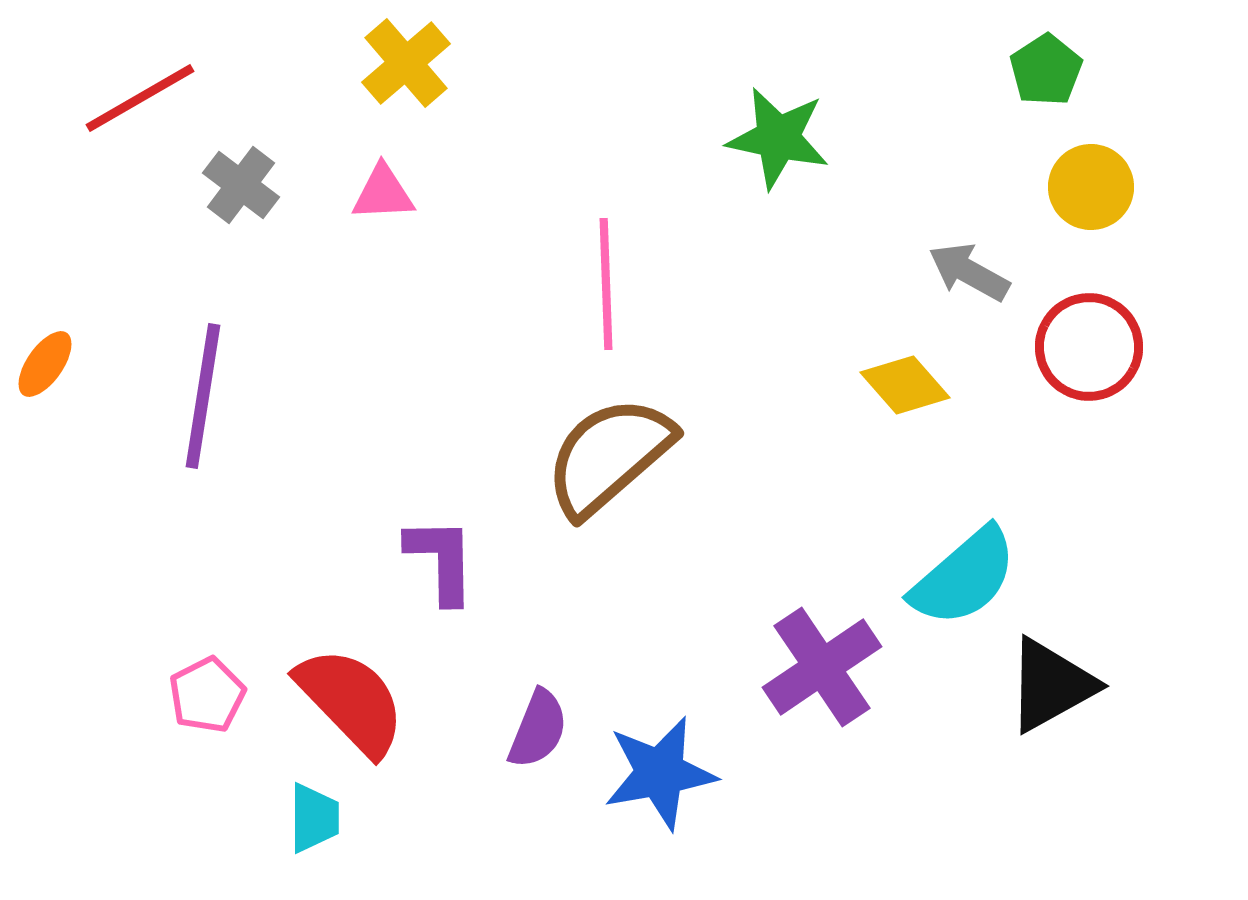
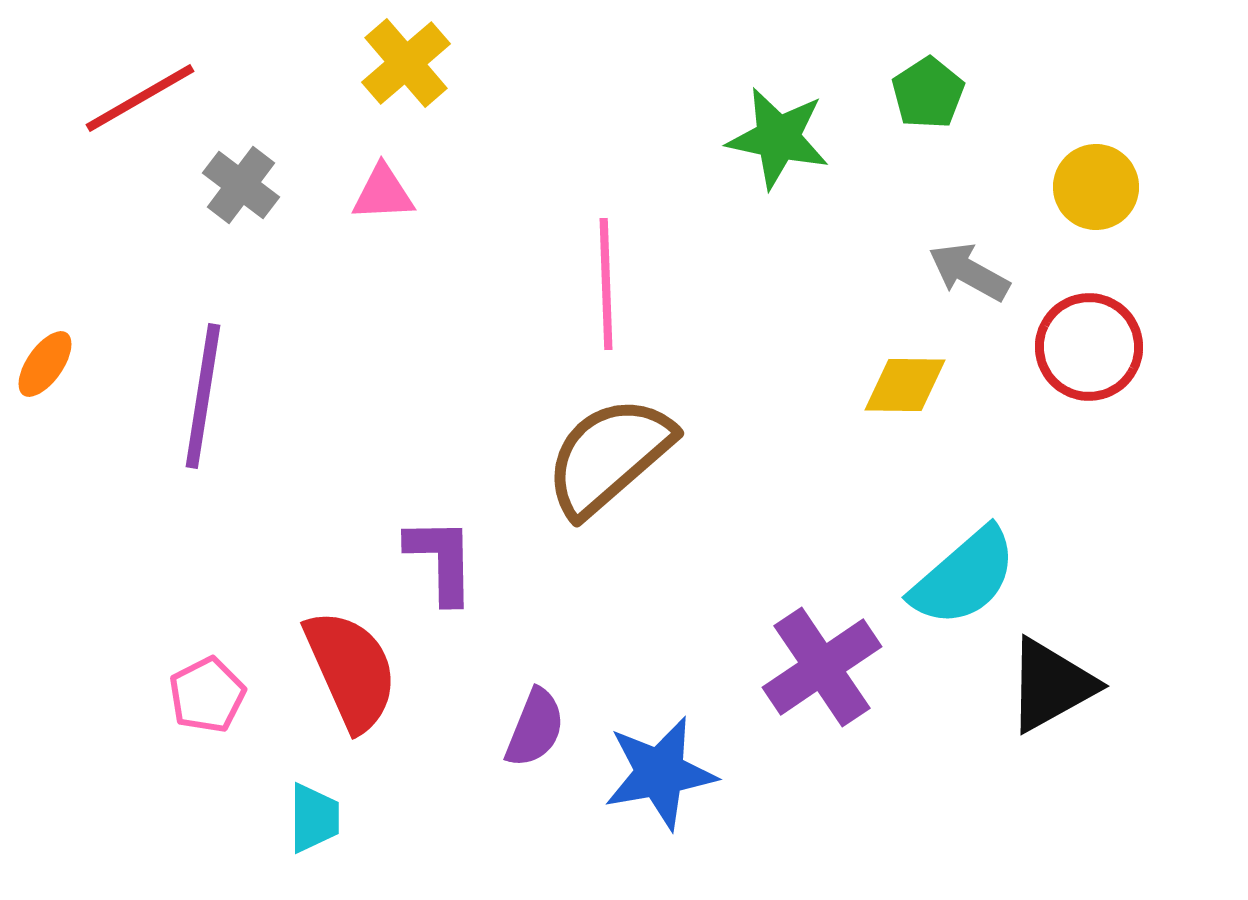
green pentagon: moved 118 px left, 23 px down
yellow circle: moved 5 px right
yellow diamond: rotated 48 degrees counterclockwise
red semicircle: moved 31 px up; rotated 20 degrees clockwise
purple semicircle: moved 3 px left, 1 px up
